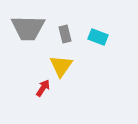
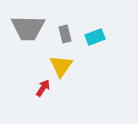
cyan rectangle: moved 3 px left; rotated 42 degrees counterclockwise
